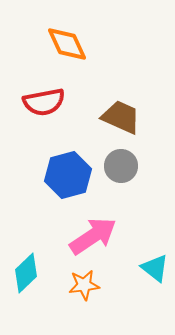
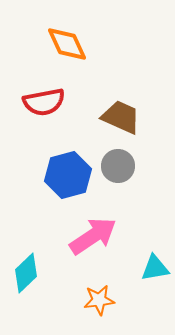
gray circle: moved 3 px left
cyan triangle: rotated 48 degrees counterclockwise
orange star: moved 15 px right, 15 px down
